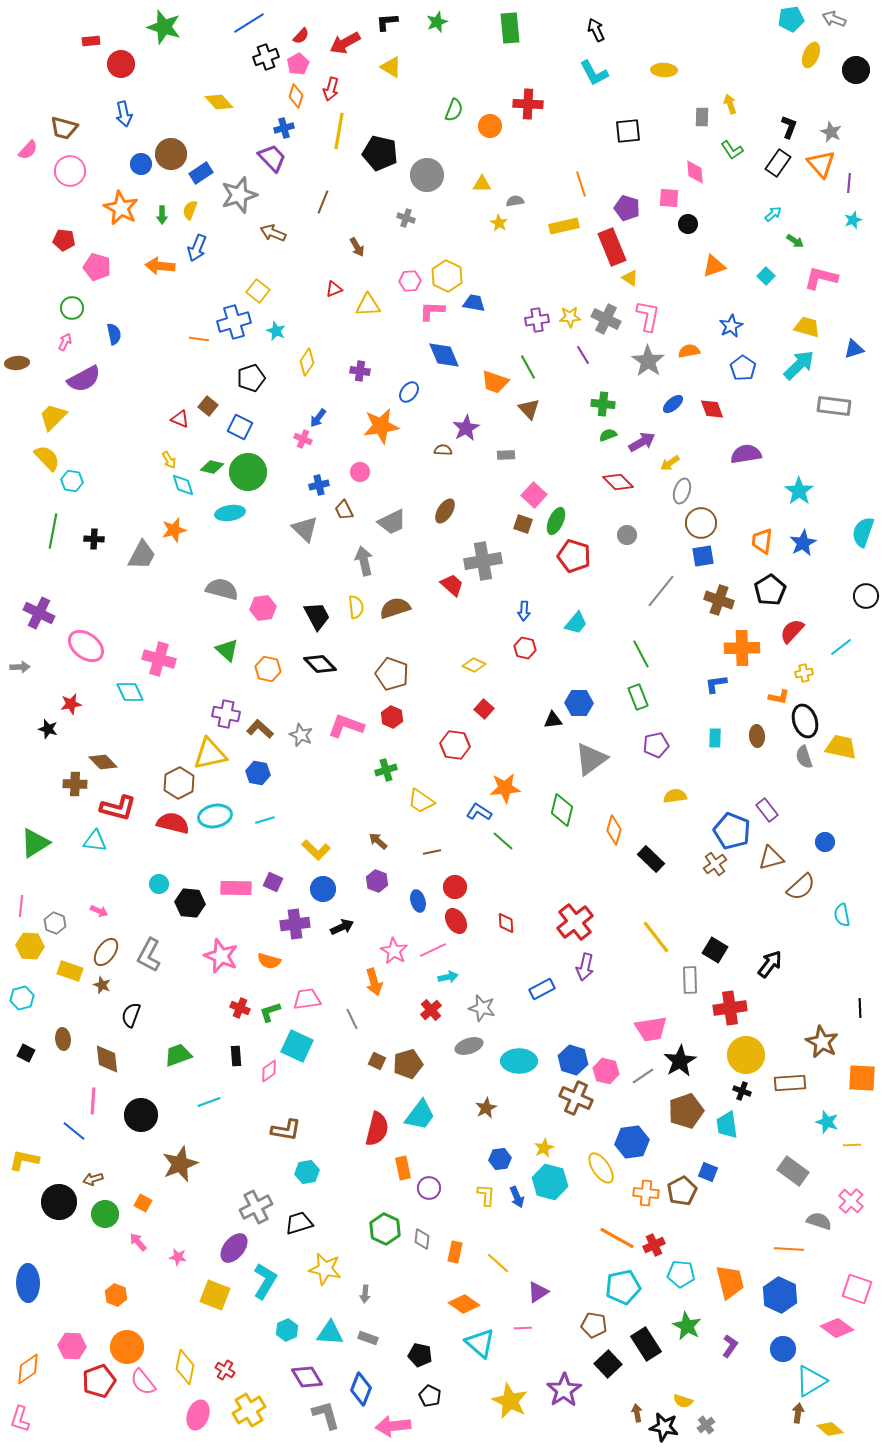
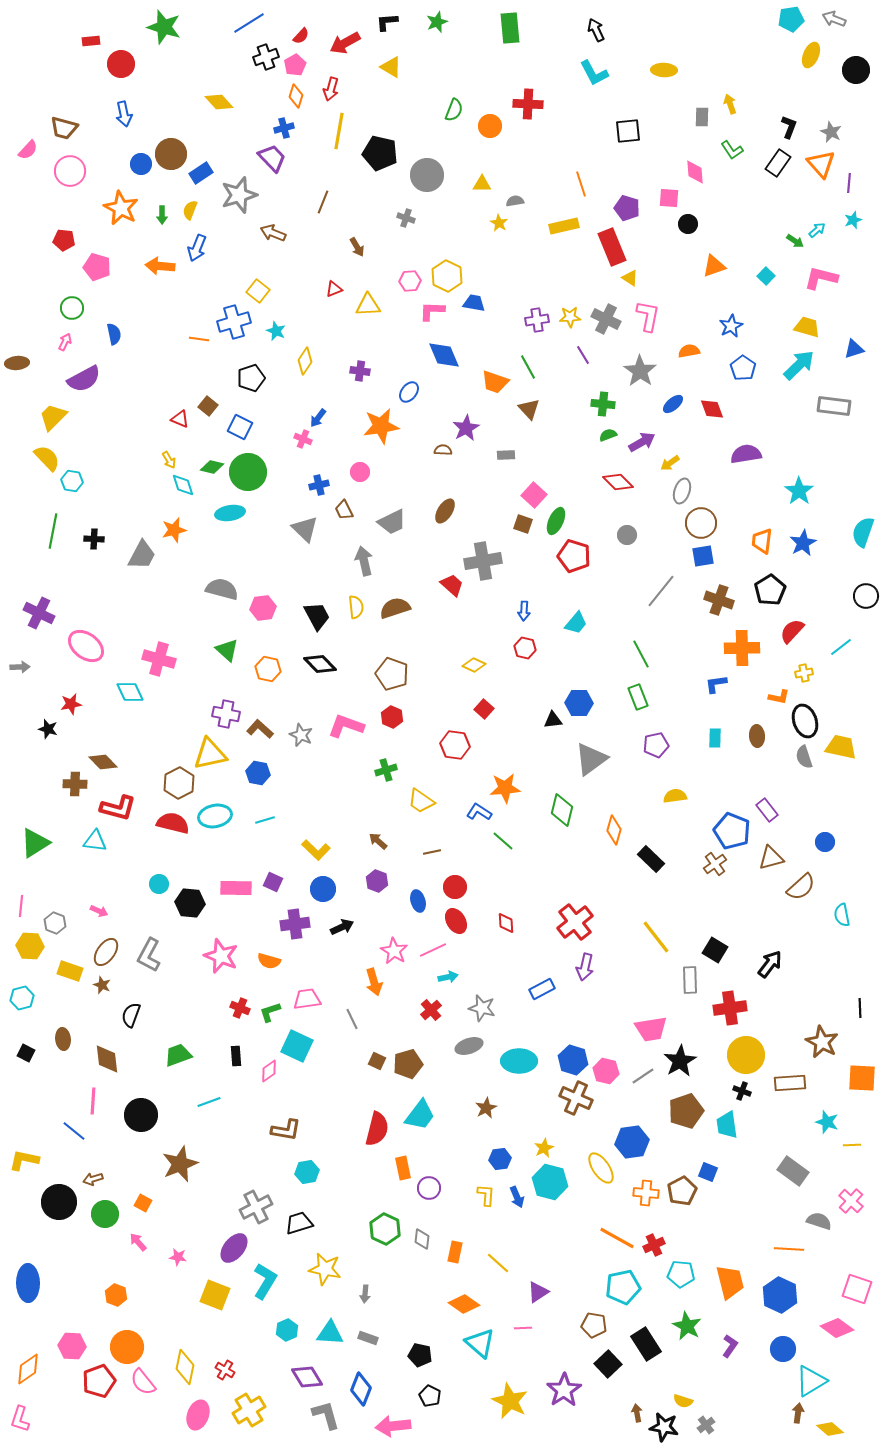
pink pentagon at (298, 64): moved 3 px left, 1 px down
cyan arrow at (773, 214): moved 44 px right, 16 px down
gray star at (648, 361): moved 8 px left, 10 px down
yellow diamond at (307, 362): moved 2 px left, 1 px up
